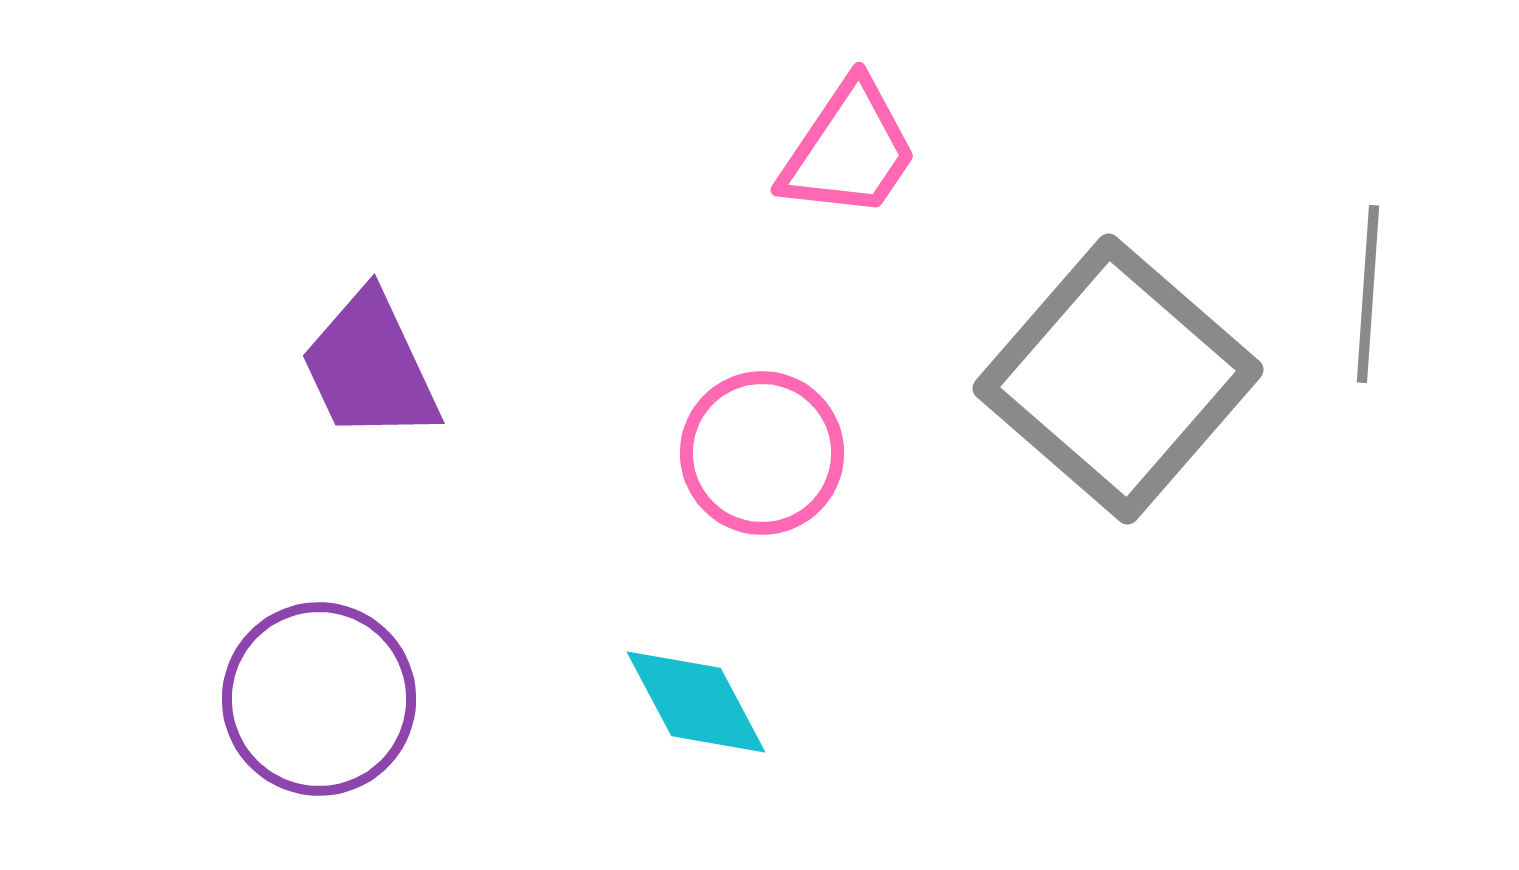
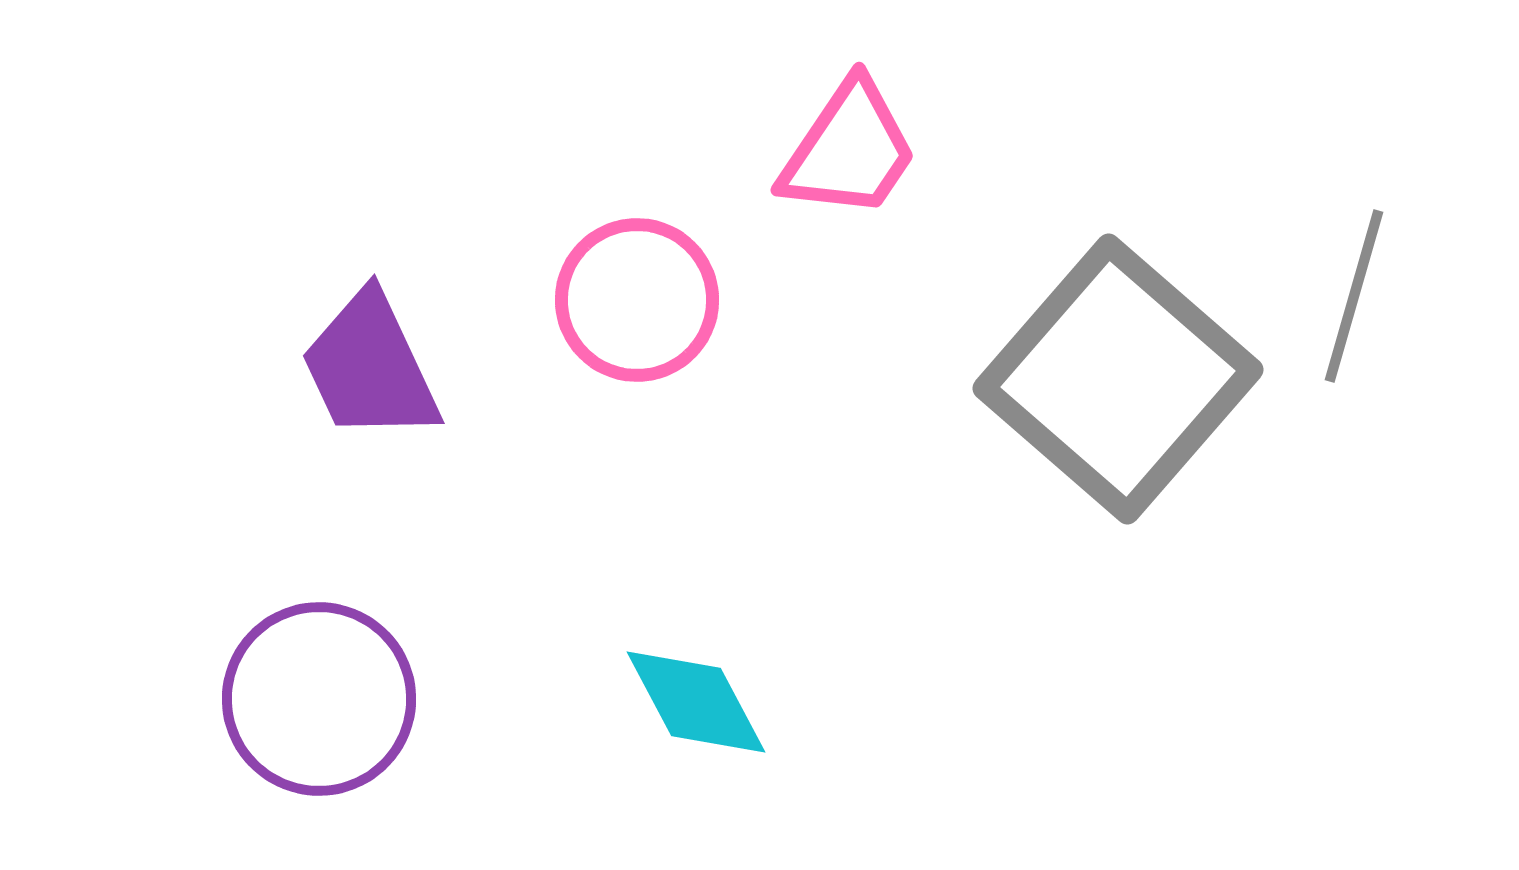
gray line: moved 14 px left, 2 px down; rotated 12 degrees clockwise
pink circle: moved 125 px left, 153 px up
